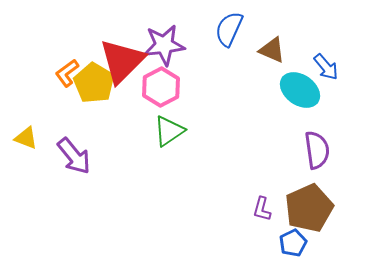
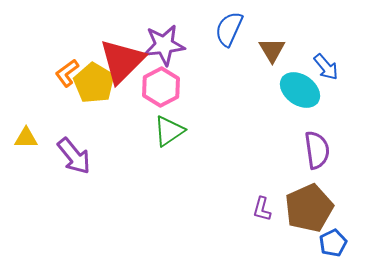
brown triangle: rotated 36 degrees clockwise
yellow triangle: rotated 20 degrees counterclockwise
blue pentagon: moved 40 px right
